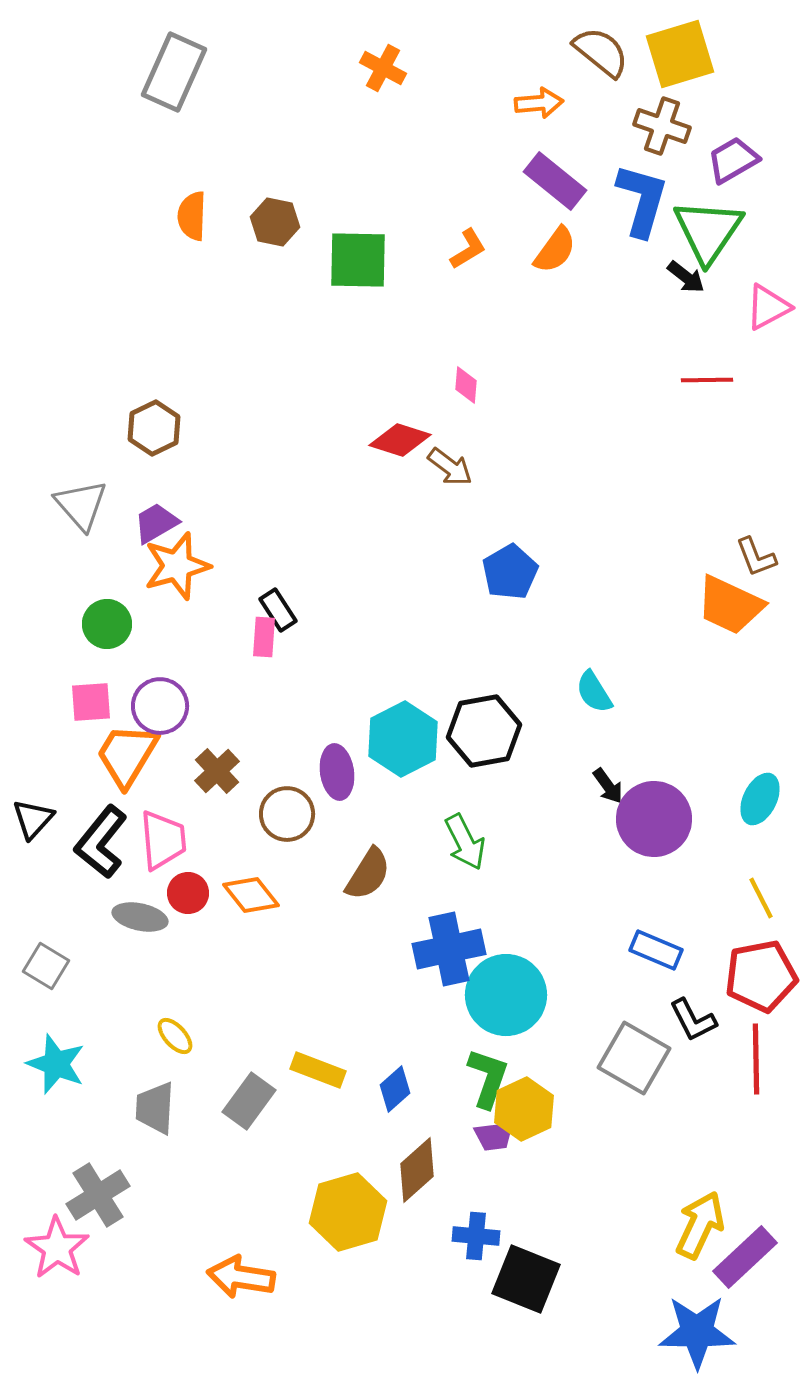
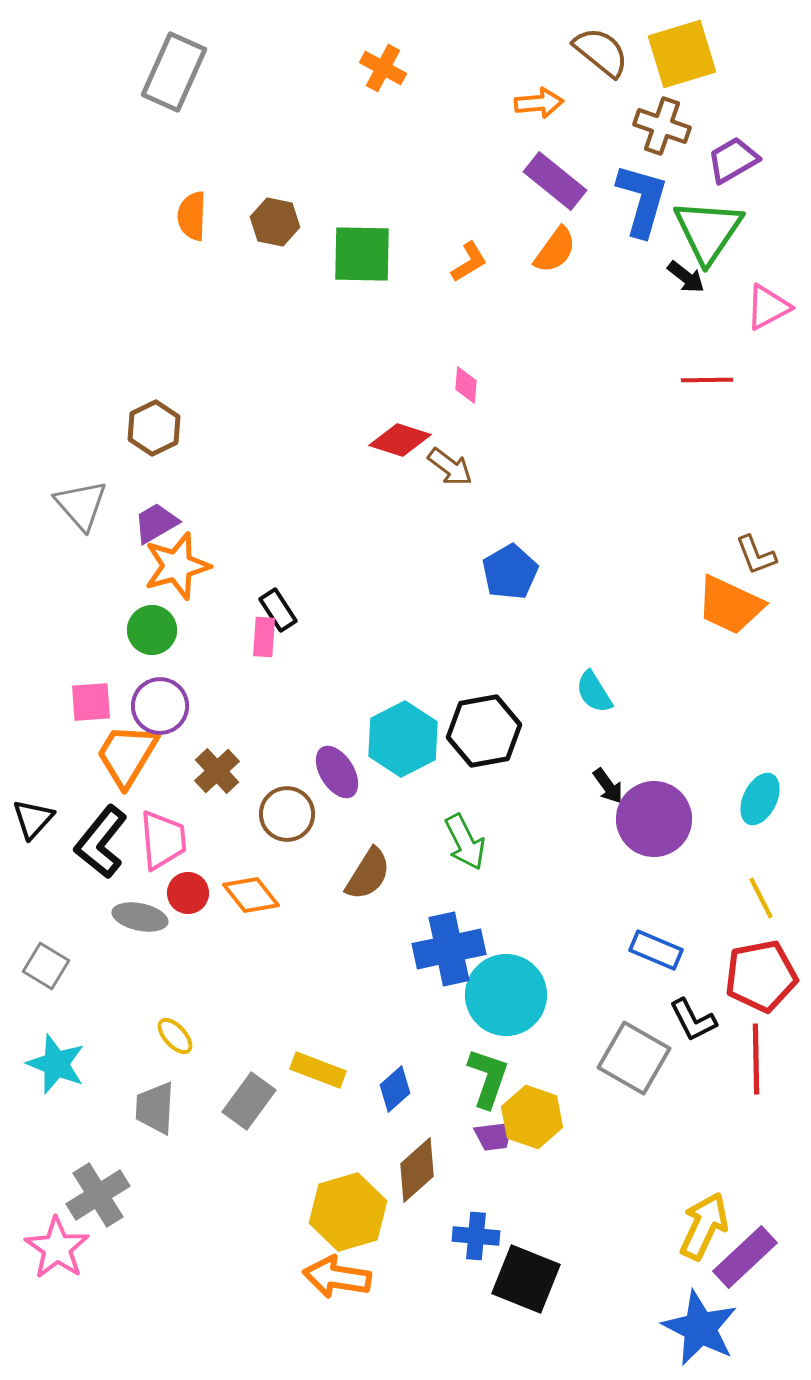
yellow square at (680, 54): moved 2 px right
orange L-shape at (468, 249): moved 1 px right, 13 px down
green square at (358, 260): moved 4 px right, 6 px up
brown L-shape at (756, 557): moved 2 px up
green circle at (107, 624): moved 45 px right, 6 px down
purple ellipse at (337, 772): rotated 24 degrees counterclockwise
yellow hexagon at (524, 1109): moved 8 px right, 8 px down; rotated 16 degrees counterclockwise
yellow arrow at (700, 1225): moved 4 px right, 1 px down
orange arrow at (241, 1277): moved 96 px right
blue star at (697, 1332): moved 3 px right, 4 px up; rotated 26 degrees clockwise
